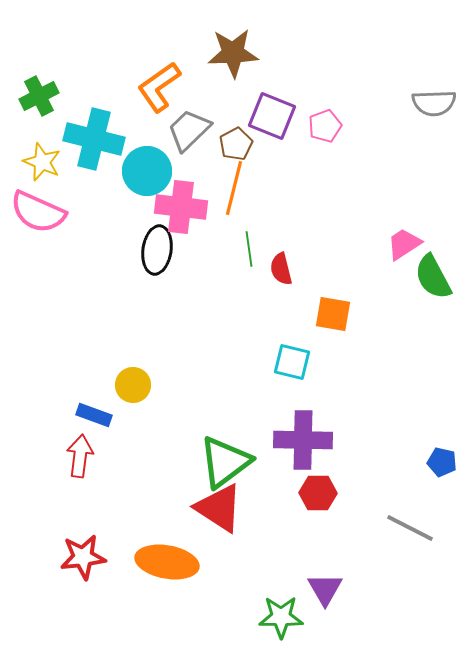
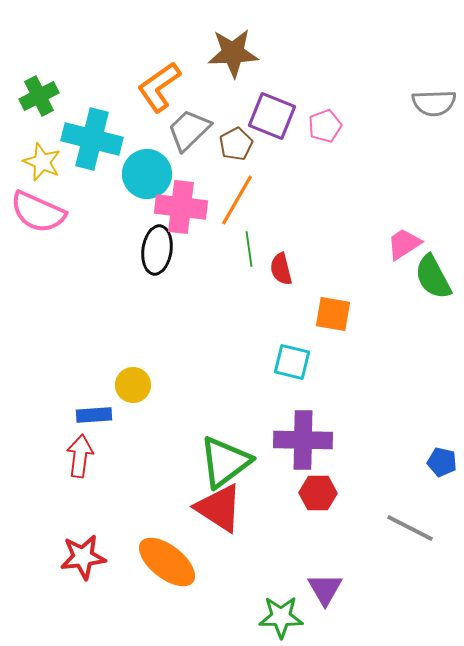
cyan cross: moved 2 px left
cyan circle: moved 3 px down
orange line: moved 3 px right, 12 px down; rotated 16 degrees clockwise
blue rectangle: rotated 24 degrees counterclockwise
orange ellipse: rotated 28 degrees clockwise
